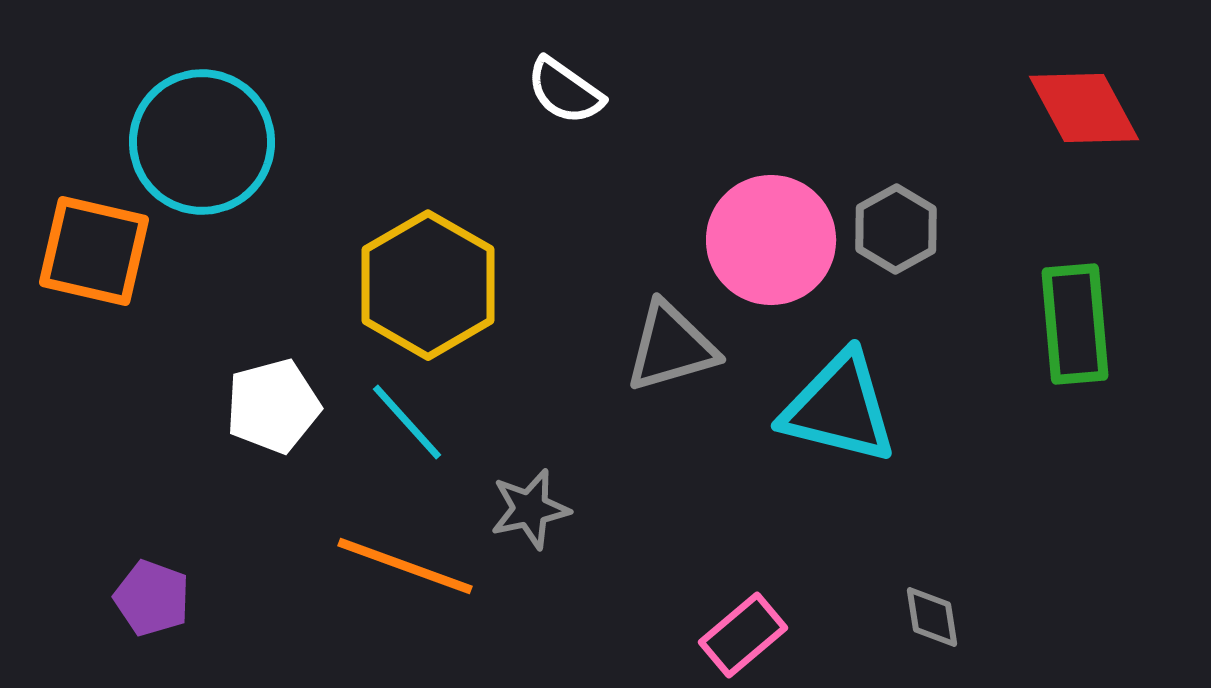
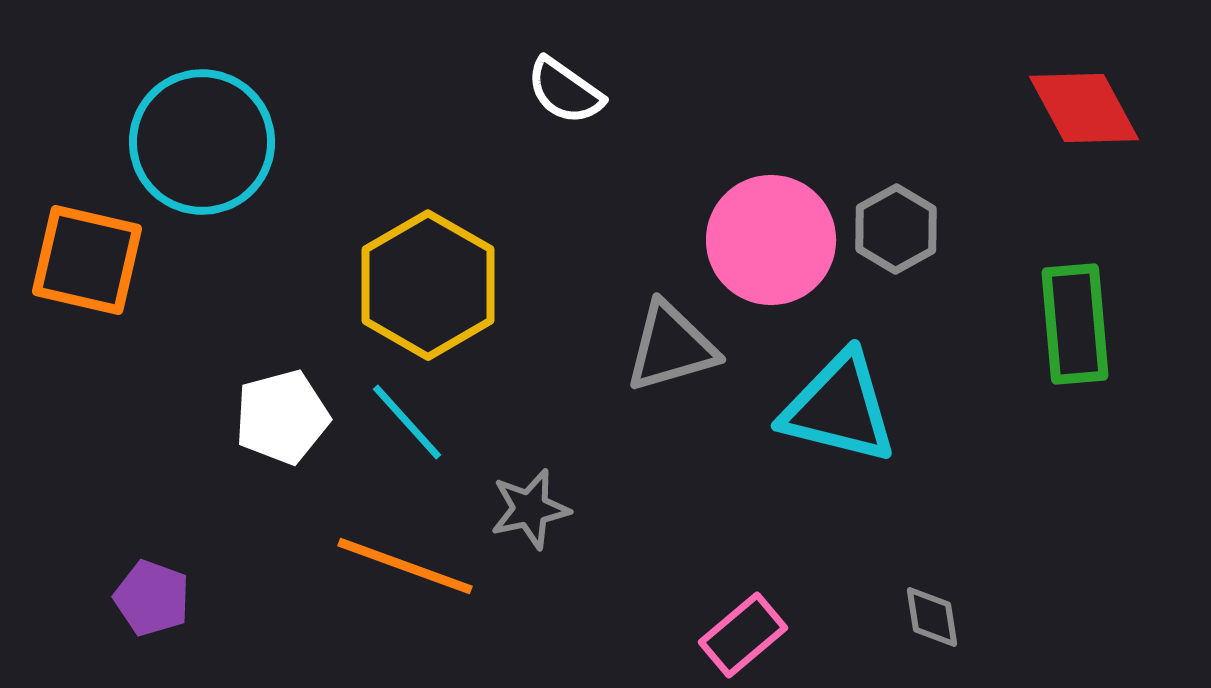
orange square: moved 7 px left, 9 px down
white pentagon: moved 9 px right, 11 px down
